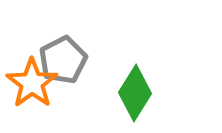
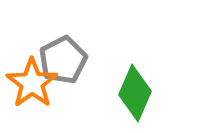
green diamond: rotated 8 degrees counterclockwise
